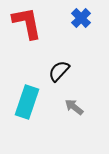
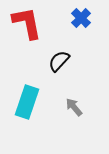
black semicircle: moved 10 px up
gray arrow: rotated 12 degrees clockwise
